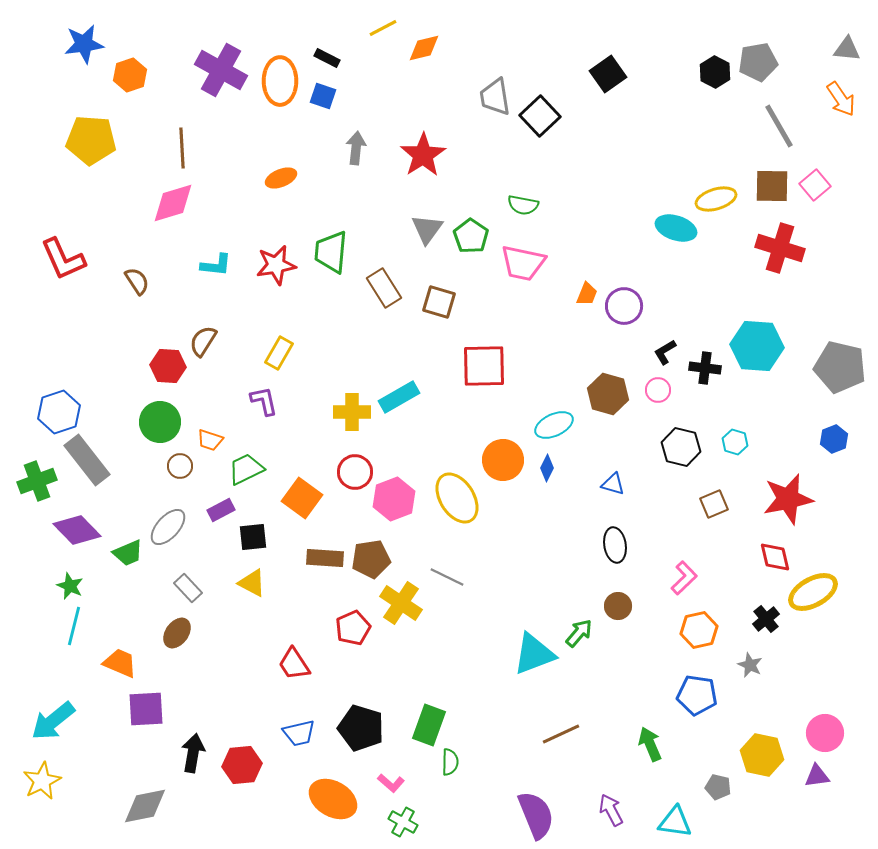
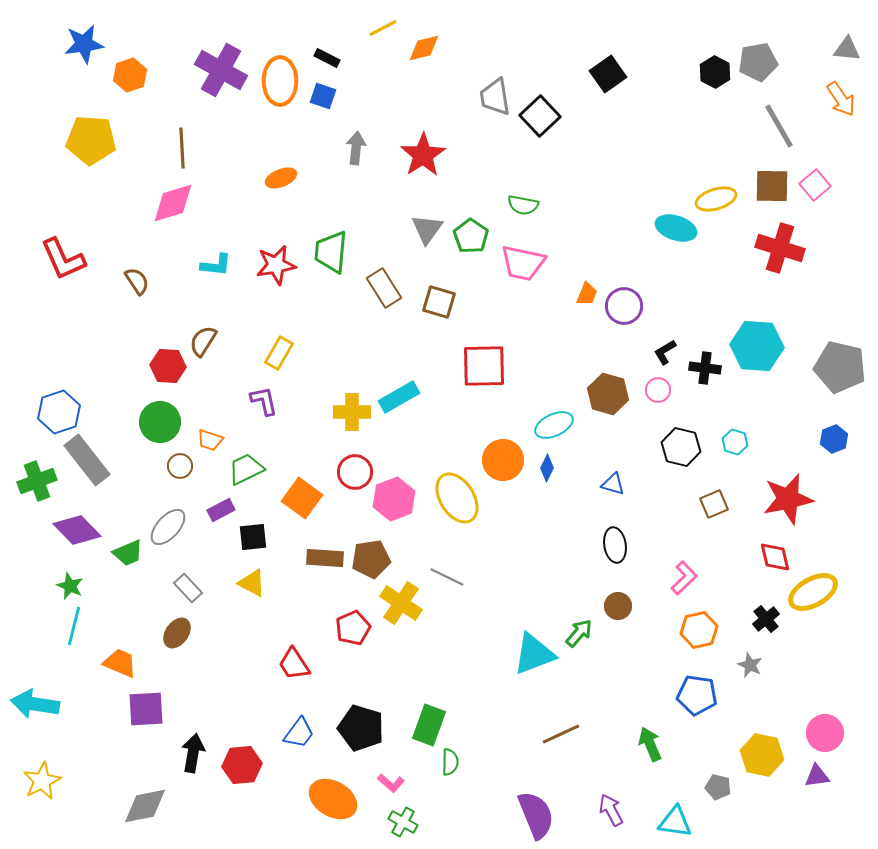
cyan arrow at (53, 721): moved 18 px left, 17 px up; rotated 48 degrees clockwise
blue trapezoid at (299, 733): rotated 40 degrees counterclockwise
